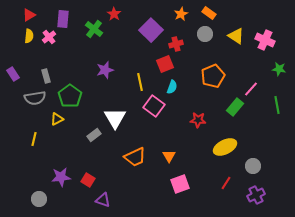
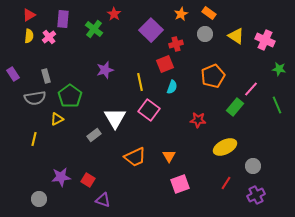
green line at (277, 105): rotated 12 degrees counterclockwise
pink square at (154, 106): moved 5 px left, 4 px down
